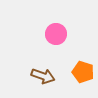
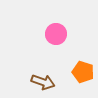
brown arrow: moved 6 px down
